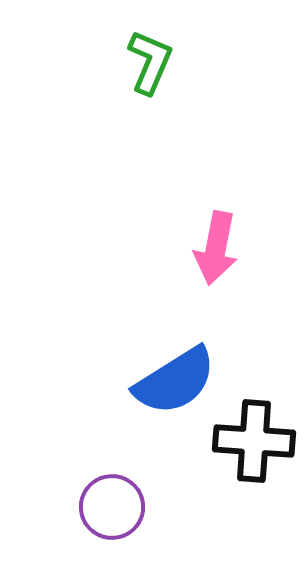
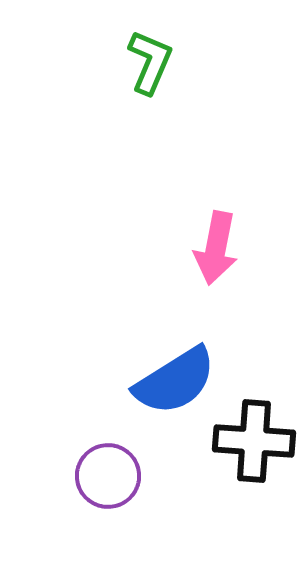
purple circle: moved 4 px left, 31 px up
